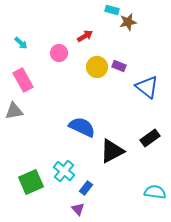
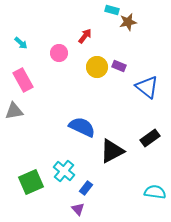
red arrow: rotated 21 degrees counterclockwise
